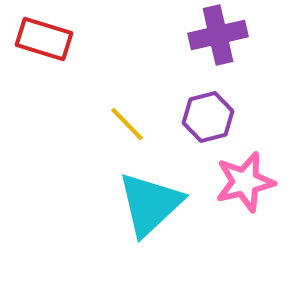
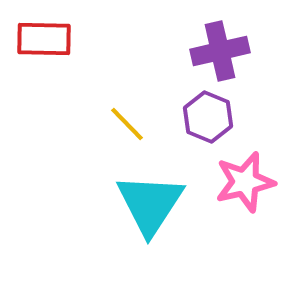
purple cross: moved 2 px right, 16 px down
red rectangle: rotated 16 degrees counterclockwise
purple hexagon: rotated 24 degrees counterclockwise
cyan triangle: rotated 14 degrees counterclockwise
